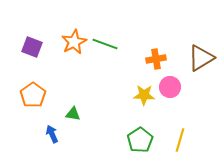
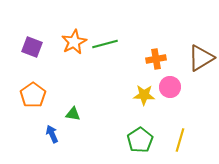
green line: rotated 35 degrees counterclockwise
